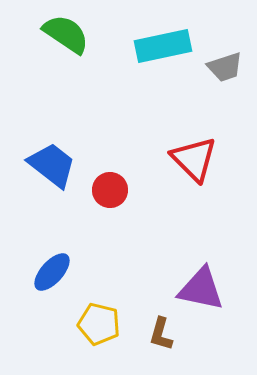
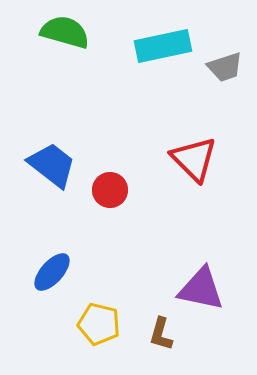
green semicircle: moved 1 px left, 2 px up; rotated 18 degrees counterclockwise
